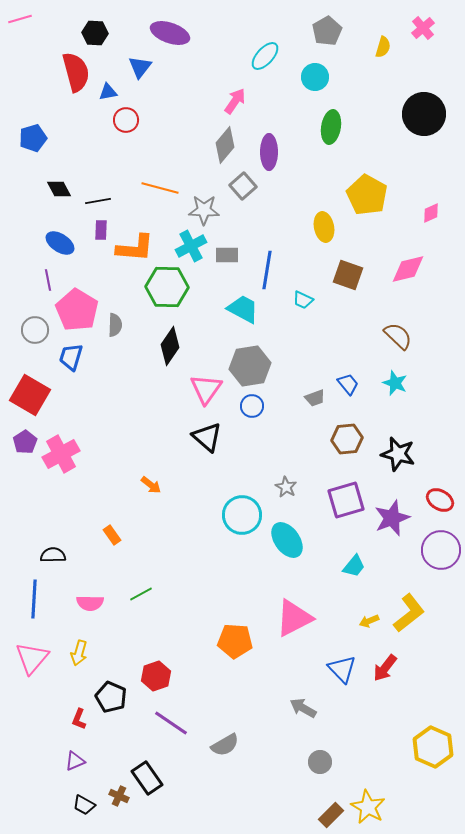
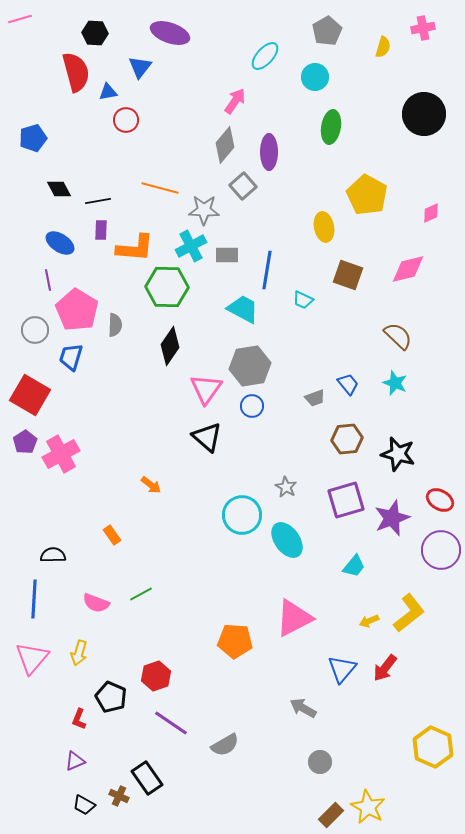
pink cross at (423, 28): rotated 30 degrees clockwise
pink semicircle at (90, 603): moved 6 px right; rotated 20 degrees clockwise
blue triangle at (342, 669): rotated 24 degrees clockwise
